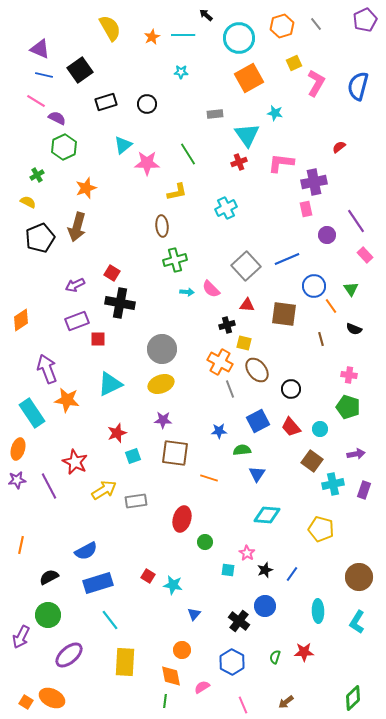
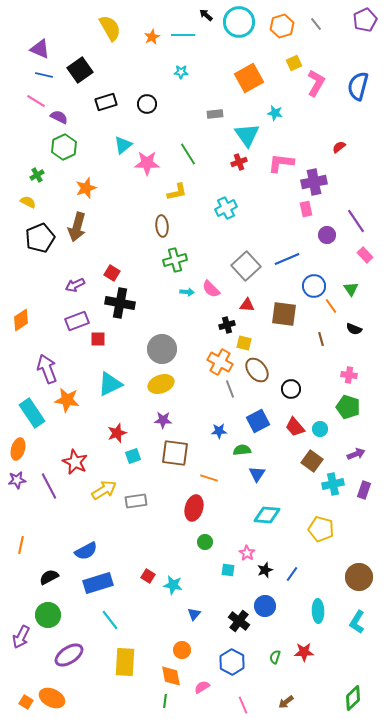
cyan circle at (239, 38): moved 16 px up
purple semicircle at (57, 118): moved 2 px right, 1 px up
red trapezoid at (291, 427): moved 4 px right
purple arrow at (356, 454): rotated 12 degrees counterclockwise
red ellipse at (182, 519): moved 12 px right, 11 px up
purple ellipse at (69, 655): rotated 8 degrees clockwise
